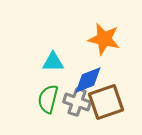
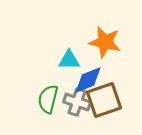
orange star: moved 1 px right, 3 px down
cyan triangle: moved 16 px right, 2 px up
brown square: moved 2 px left, 2 px up
